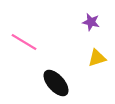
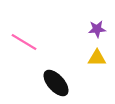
purple star: moved 6 px right, 7 px down; rotated 18 degrees counterclockwise
yellow triangle: rotated 18 degrees clockwise
